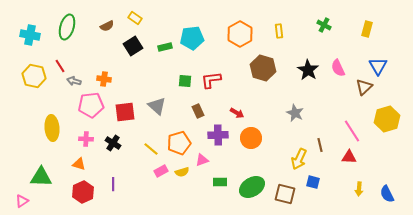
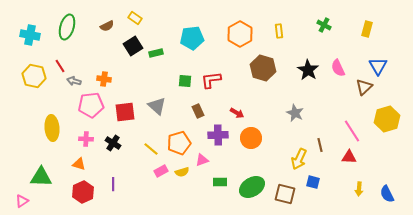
green rectangle at (165, 47): moved 9 px left, 6 px down
